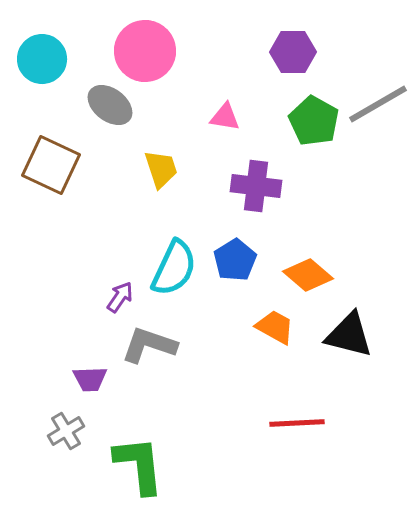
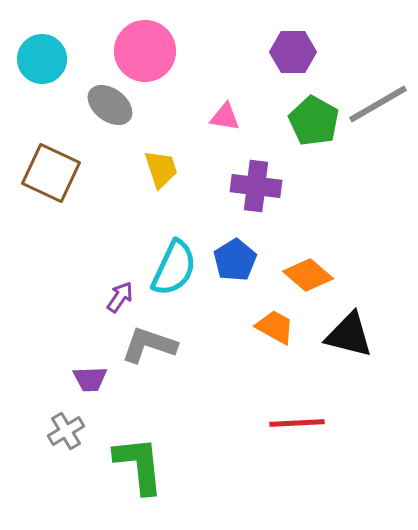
brown square: moved 8 px down
